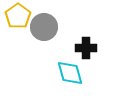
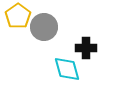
cyan diamond: moved 3 px left, 4 px up
